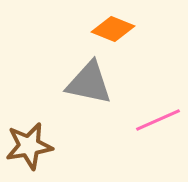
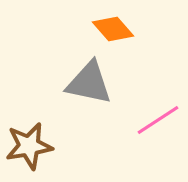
orange diamond: rotated 27 degrees clockwise
pink line: rotated 9 degrees counterclockwise
